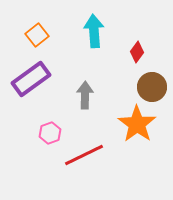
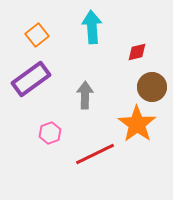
cyan arrow: moved 2 px left, 4 px up
red diamond: rotated 40 degrees clockwise
red line: moved 11 px right, 1 px up
